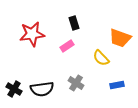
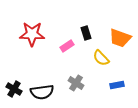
black rectangle: moved 12 px right, 10 px down
red star: rotated 10 degrees clockwise
black semicircle: moved 3 px down
